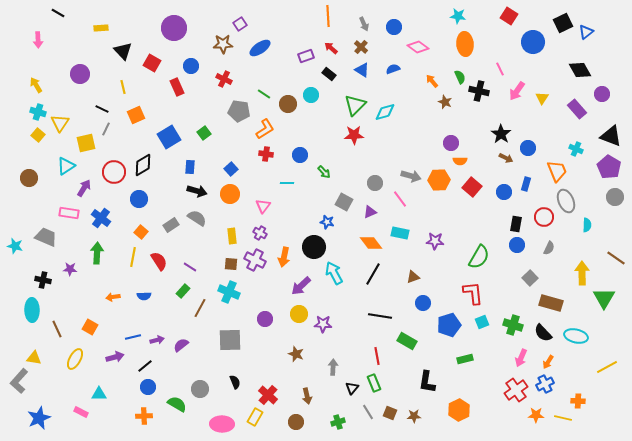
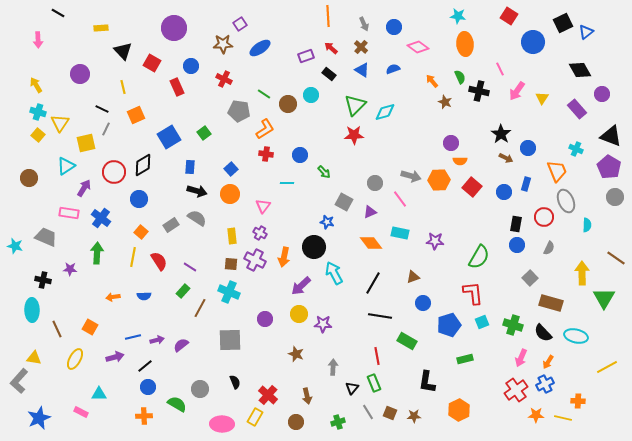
black line at (373, 274): moved 9 px down
